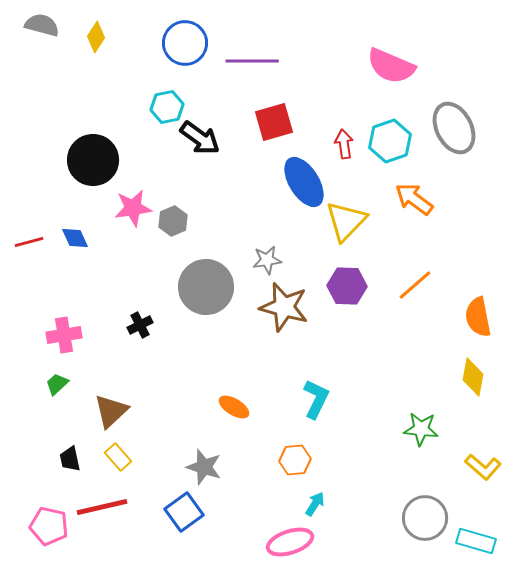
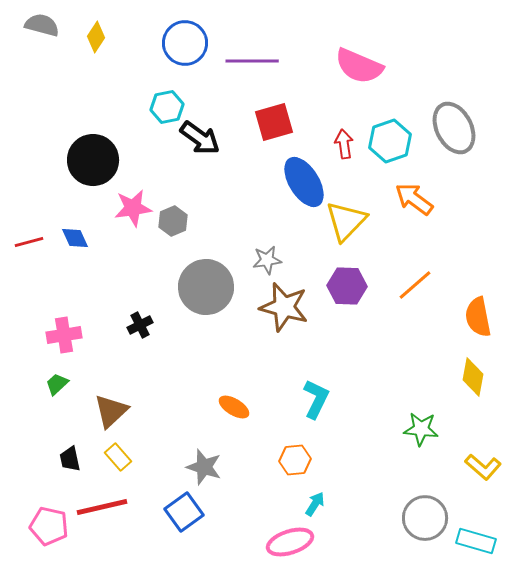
pink semicircle at (391, 66): moved 32 px left
